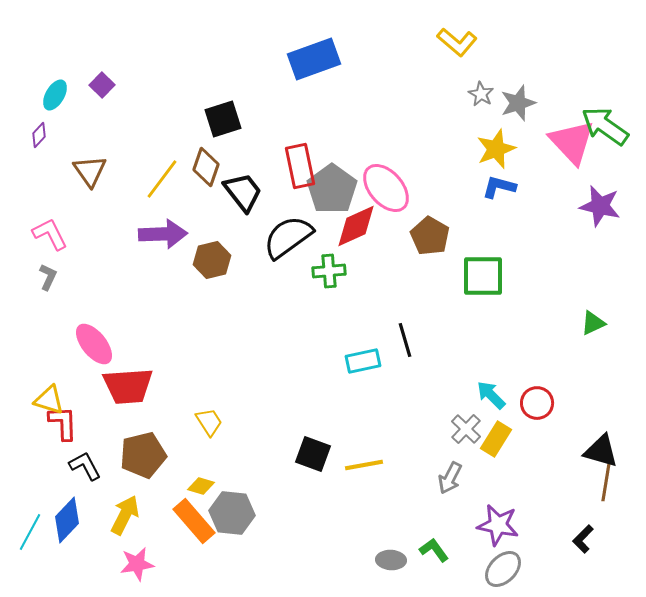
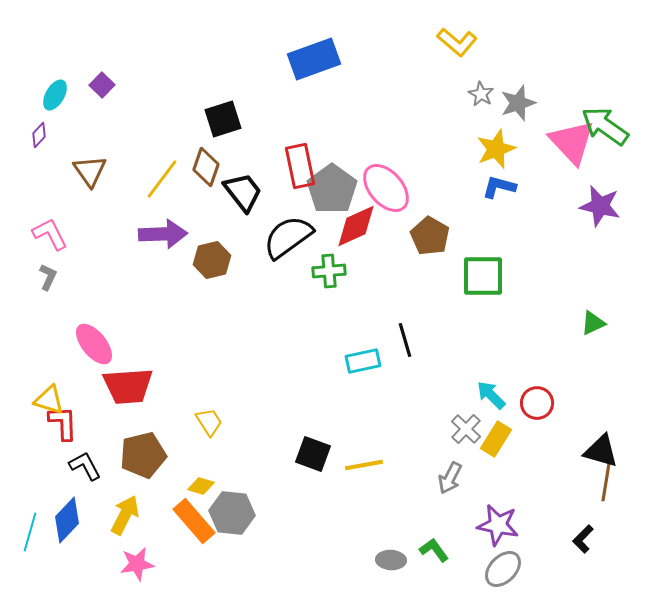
cyan line at (30, 532): rotated 12 degrees counterclockwise
